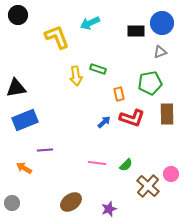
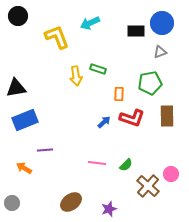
black circle: moved 1 px down
orange rectangle: rotated 16 degrees clockwise
brown rectangle: moved 2 px down
